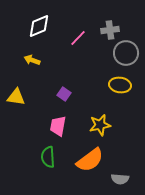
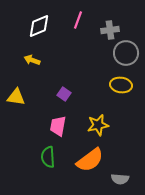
pink line: moved 18 px up; rotated 24 degrees counterclockwise
yellow ellipse: moved 1 px right
yellow star: moved 2 px left
